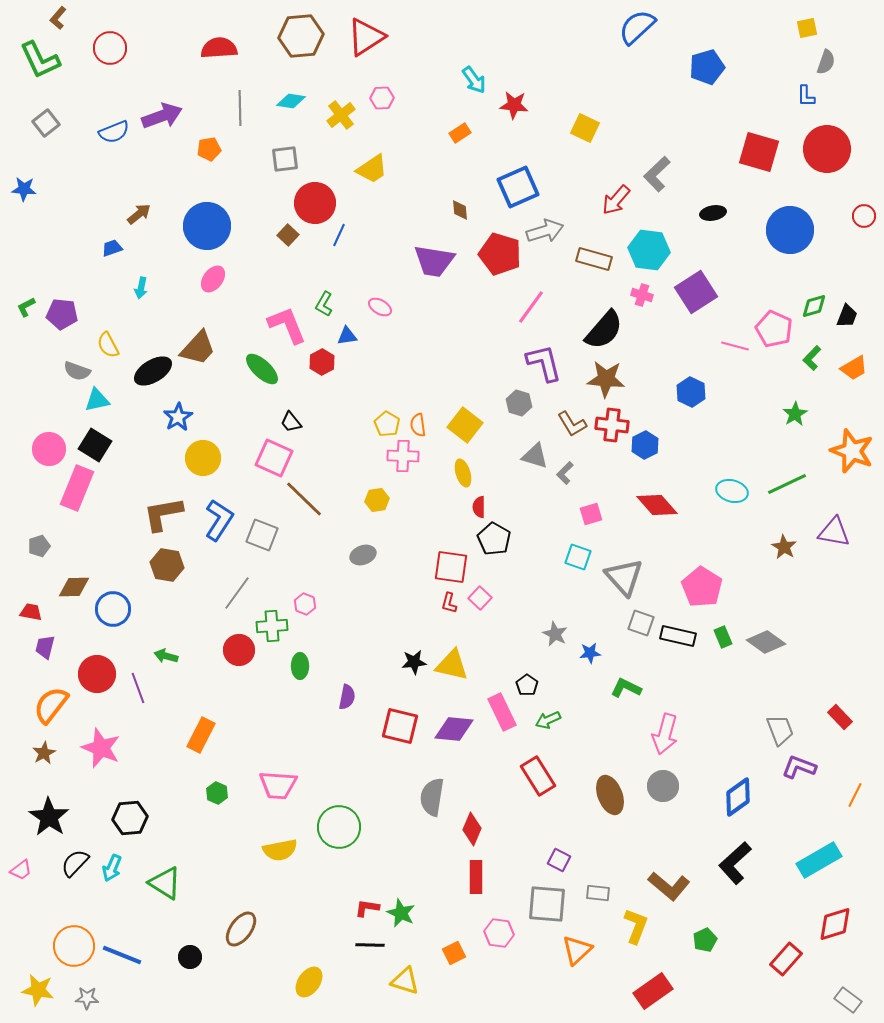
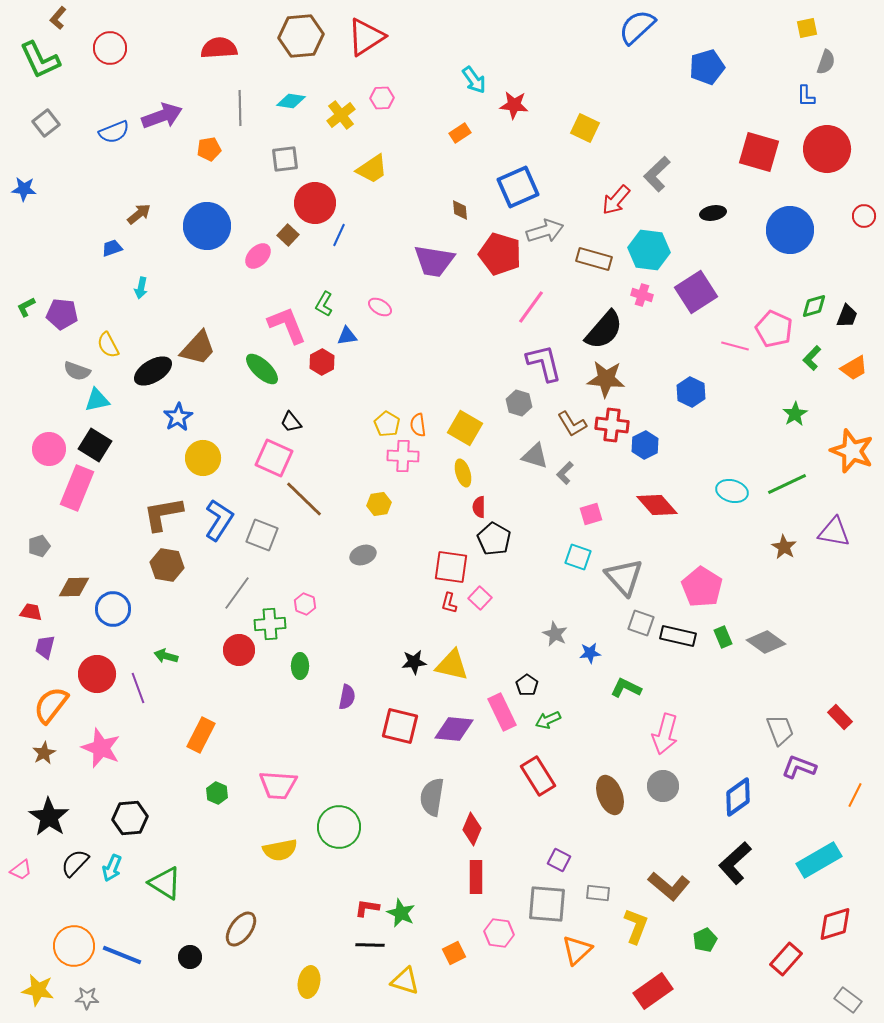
pink ellipse at (213, 279): moved 45 px right, 23 px up; rotated 8 degrees clockwise
yellow square at (465, 425): moved 3 px down; rotated 8 degrees counterclockwise
yellow hexagon at (377, 500): moved 2 px right, 4 px down
green cross at (272, 626): moved 2 px left, 2 px up
yellow ellipse at (309, 982): rotated 24 degrees counterclockwise
